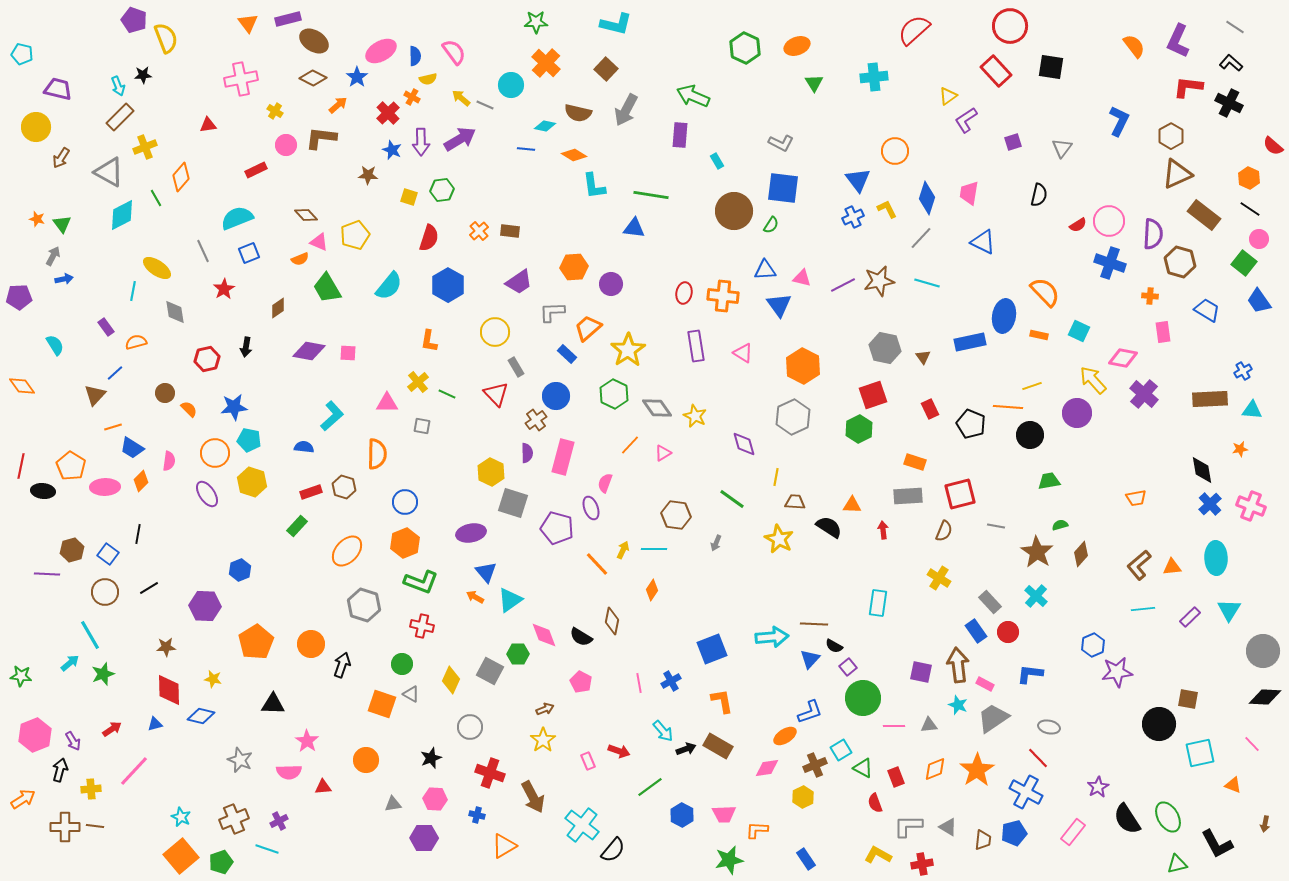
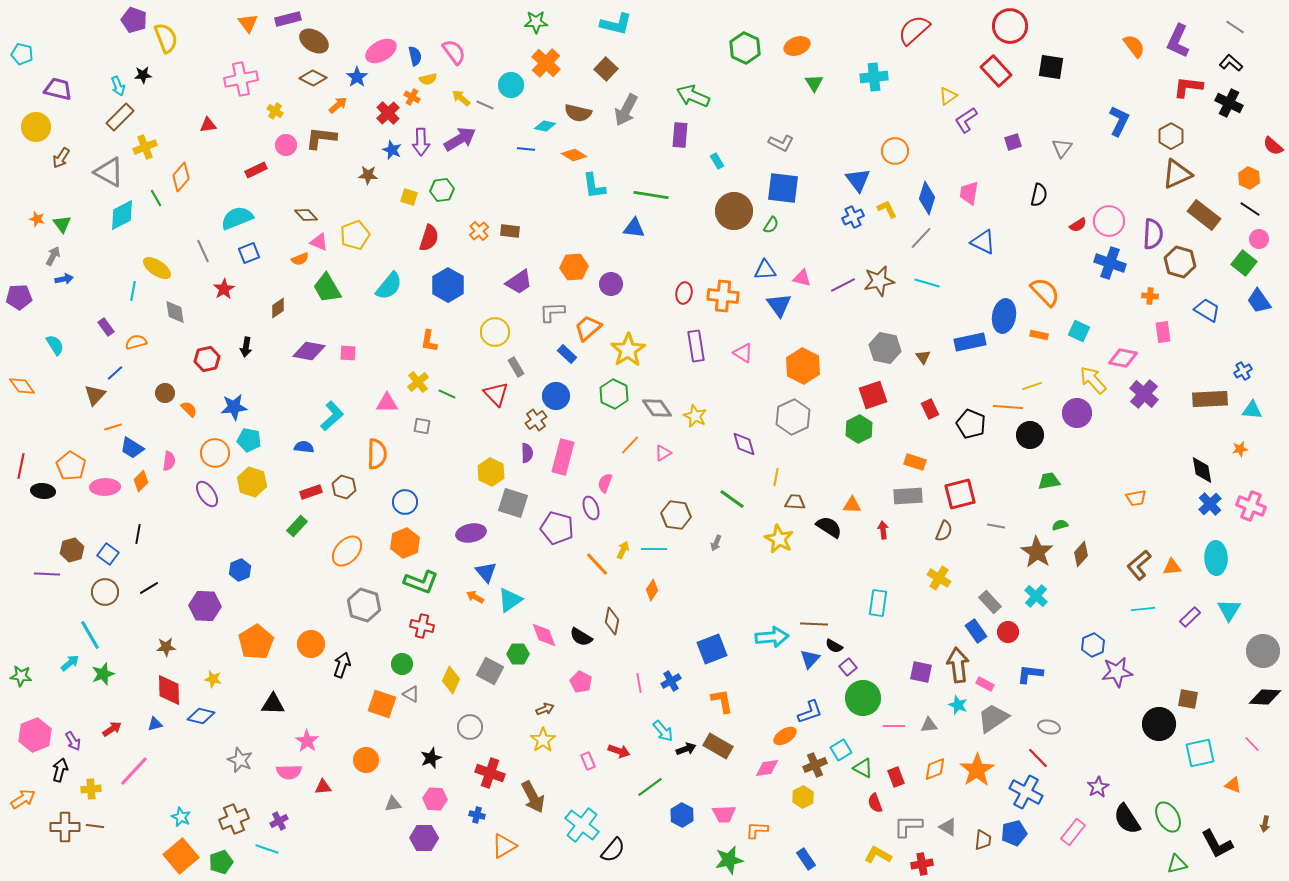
blue semicircle at (415, 56): rotated 12 degrees counterclockwise
